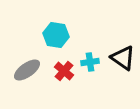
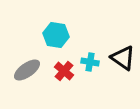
cyan cross: rotated 18 degrees clockwise
